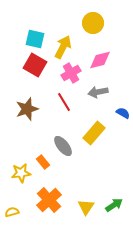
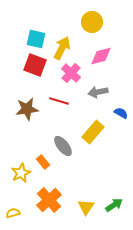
yellow circle: moved 1 px left, 1 px up
cyan square: moved 1 px right
yellow arrow: moved 1 px left, 1 px down
pink diamond: moved 1 px right, 4 px up
red square: rotated 10 degrees counterclockwise
pink cross: rotated 18 degrees counterclockwise
red line: moved 5 px left, 1 px up; rotated 42 degrees counterclockwise
brown star: rotated 10 degrees clockwise
blue semicircle: moved 2 px left
yellow rectangle: moved 1 px left, 1 px up
yellow star: rotated 18 degrees counterclockwise
yellow semicircle: moved 1 px right, 1 px down
